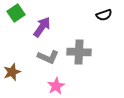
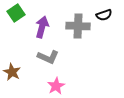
purple arrow: rotated 20 degrees counterclockwise
gray cross: moved 1 px left, 26 px up
brown star: rotated 24 degrees counterclockwise
